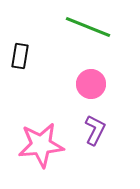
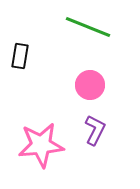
pink circle: moved 1 px left, 1 px down
